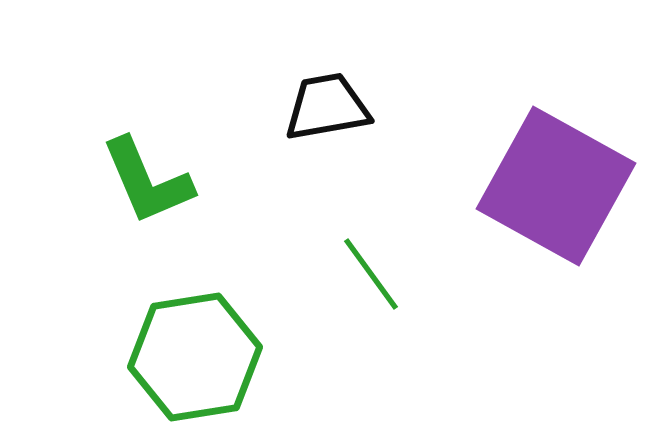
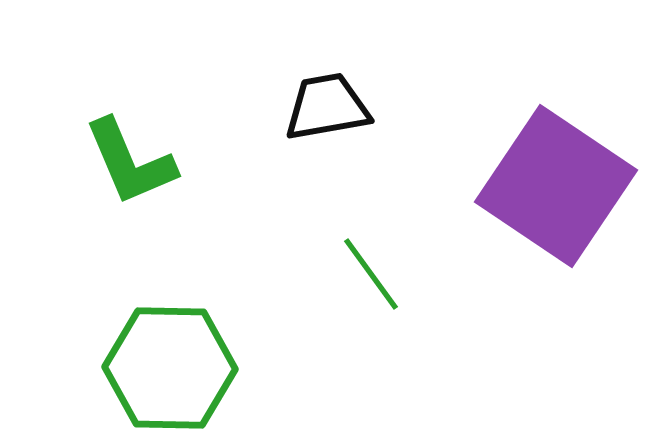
green L-shape: moved 17 px left, 19 px up
purple square: rotated 5 degrees clockwise
green hexagon: moved 25 px left, 11 px down; rotated 10 degrees clockwise
